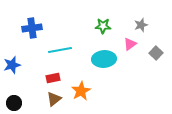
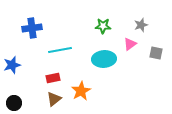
gray square: rotated 32 degrees counterclockwise
